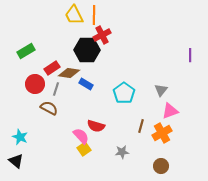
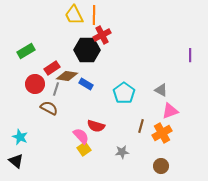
brown diamond: moved 2 px left, 3 px down
gray triangle: rotated 40 degrees counterclockwise
